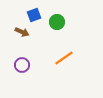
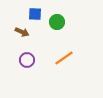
blue square: moved 1 px right, 1 px up; rotated 24 degrees clockwise
purple circle: moved 5 px right, 5 px up
